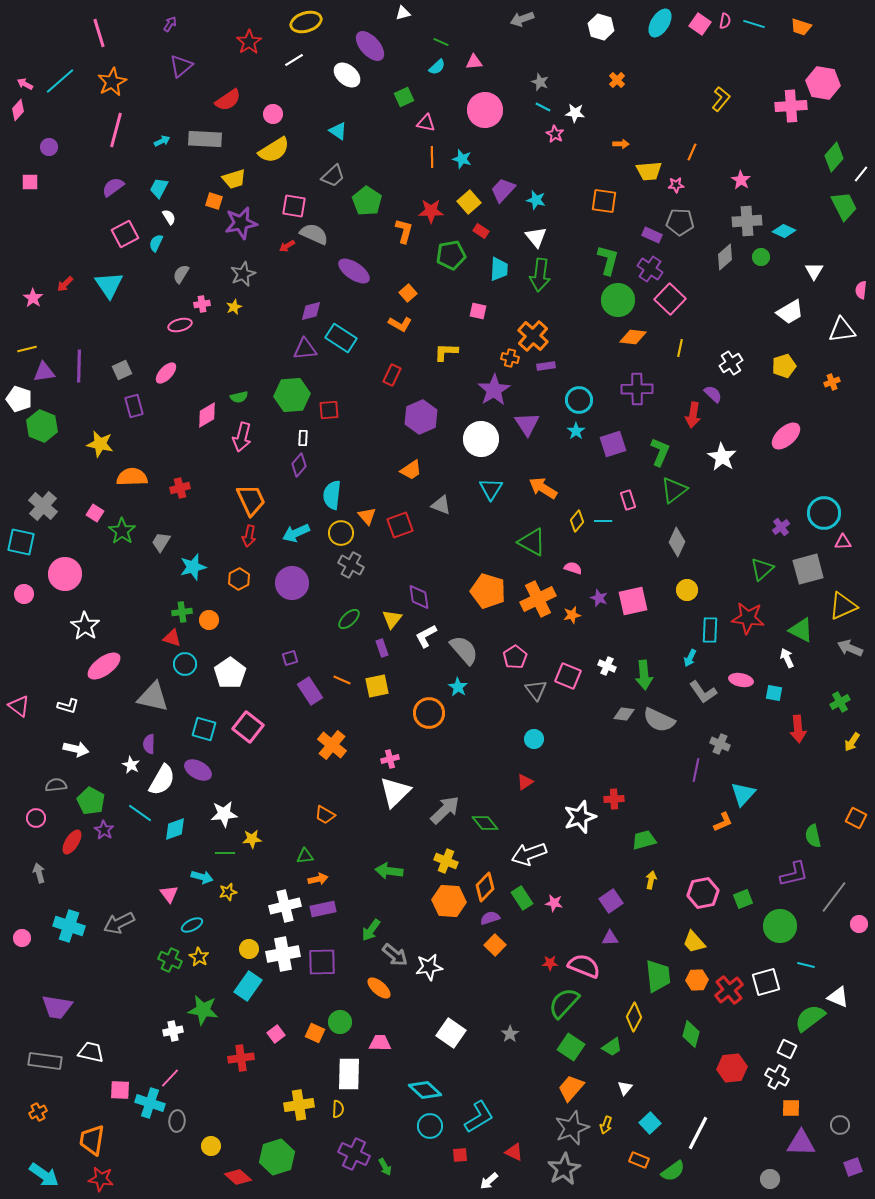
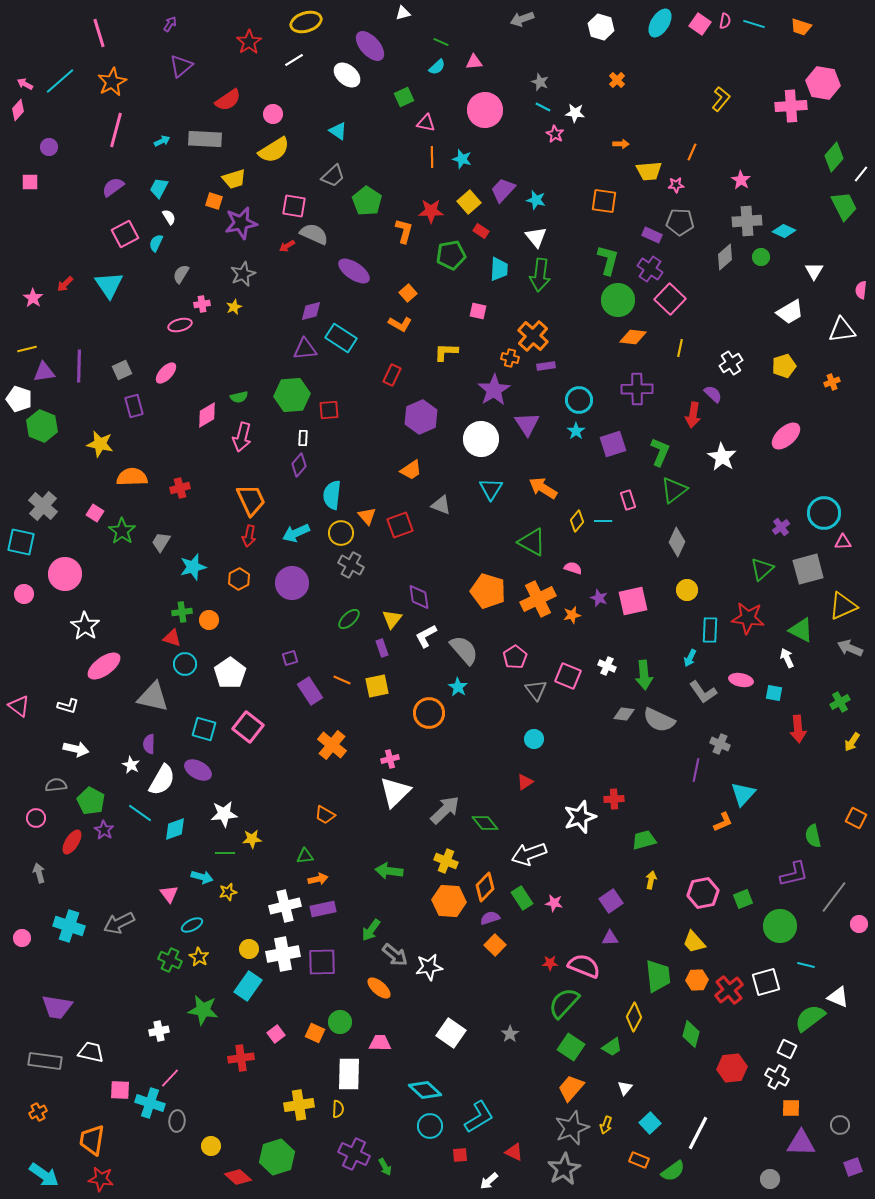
white cross at (173, 1031): moved 14 px left
